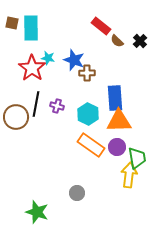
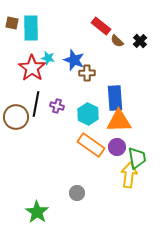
green star: rotated 15 degrees clockwise
